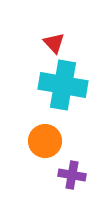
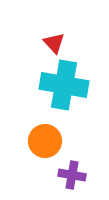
cyan cross: moved 1 px right
